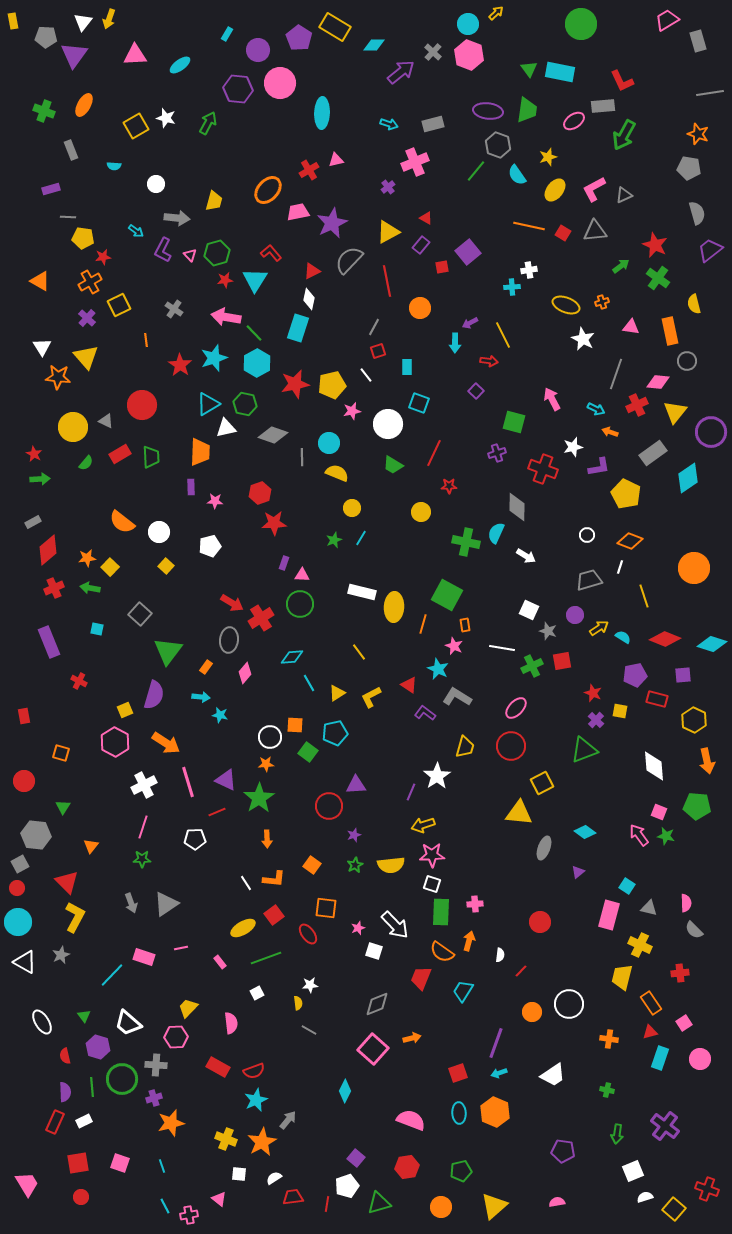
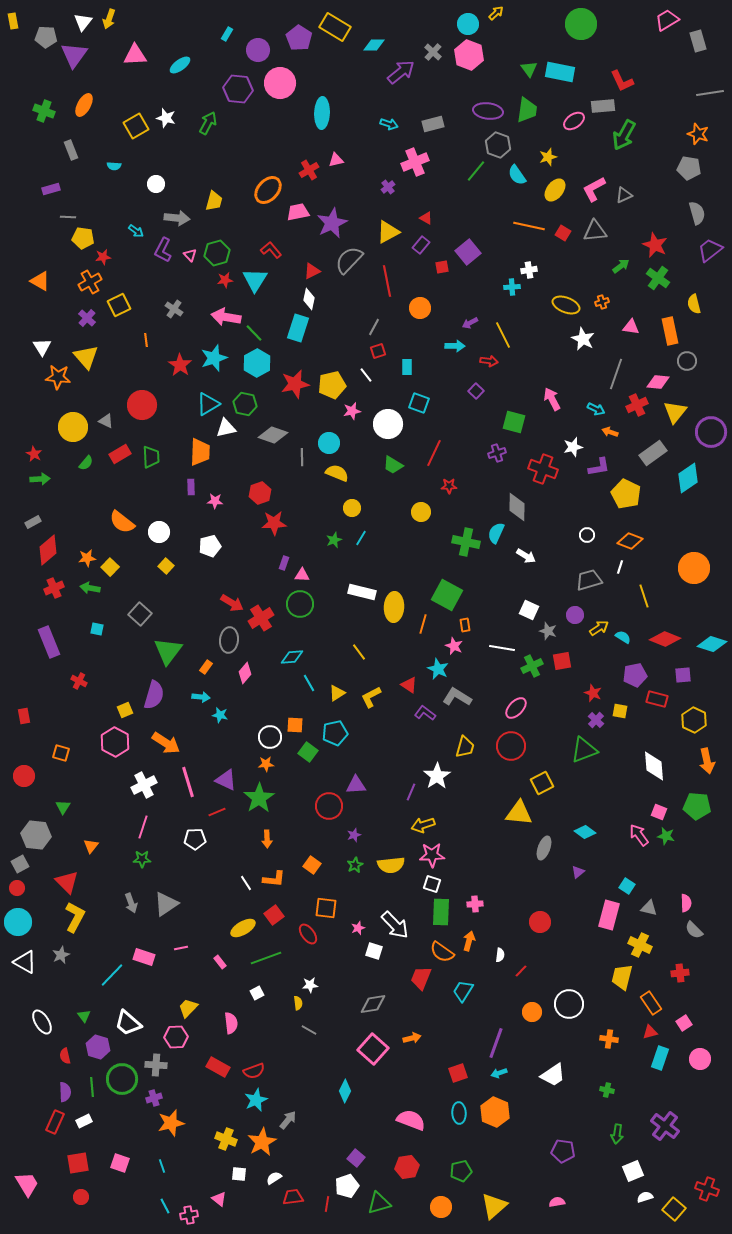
red L-shape at (271, 253): moved 3 px up
cyan arrow at (455, 343): moved 3 px down; rotated 90 degrees counterclockwise
red circle at (24, 781): moved 5 px up
gray diamond at (377, 1004): moved 4 px left; rotated 12 degrees clockwise
